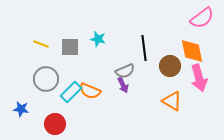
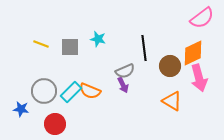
orange diamond: moved 1 px right, 2 px down; rotated 76 degrees clockwise
gray circle: moved 2 px left, 12 px down
